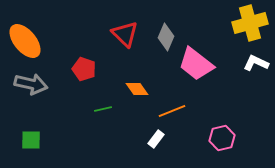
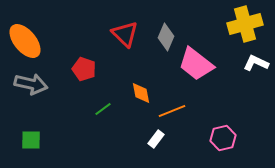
yellow cross: moved 5 px left, 1 px down
orange diamond: moved 4 px right, 4 px down; rotated 25 degrees clockwise
green line: rotated 24 degrees counterclockwise
pink hexagon: moved 1 px right
